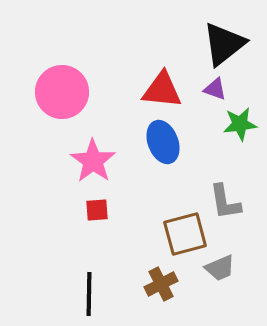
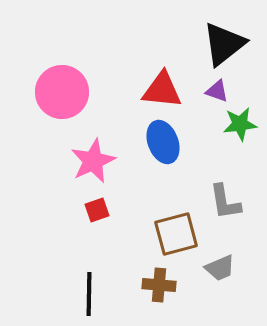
purple triangle: moved 2 px right, 2 px down
pink star: rotated 12 degrees clockwise
red square: rotated 15 degrees counterclockwise
brown square: moved 9 px left
brown cross: moved 2 px left, 1 px down; rotated 32 degrees clockwise
